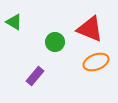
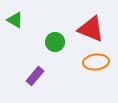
green triangle: moved 1 px right, 2 px up
red triangle: moved 1 px right
orange ellipse: rotated 15 degrees clockwise
